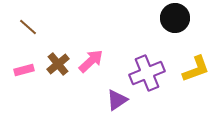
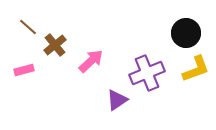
black circle: moved 11 px right, 15 px down
brown cross: moved 3 px left, 19 px up
